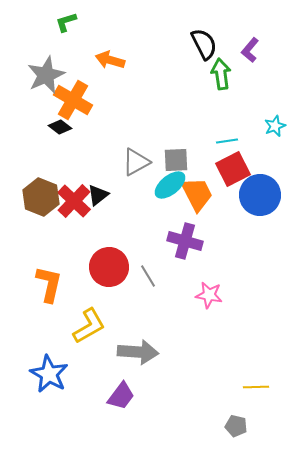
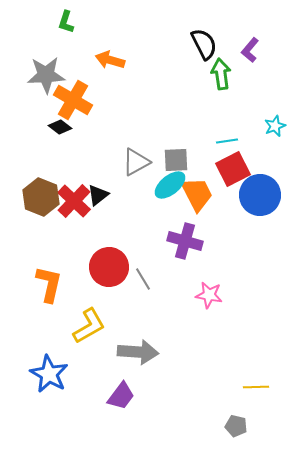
green L-shape: rotated 55 degrees counterclockwise
gray star: rotated 21 degrees clockwise
gray line: moved 5 px left, 3 px down
